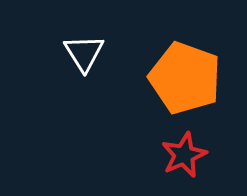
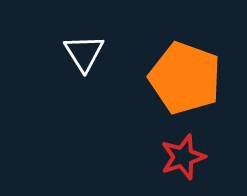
red star: moved 1 px left, 2 px down; rotated 6 degrees clockwise
